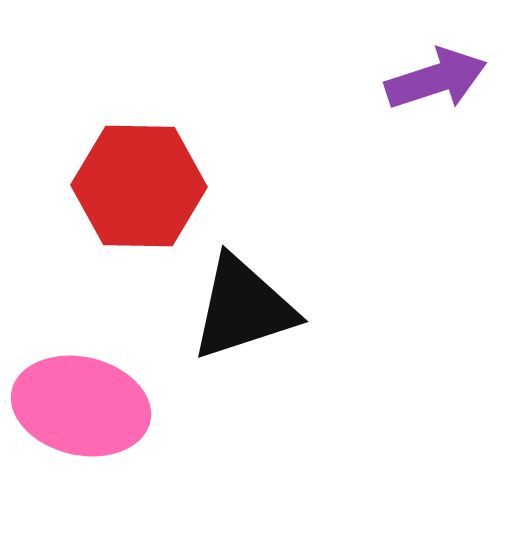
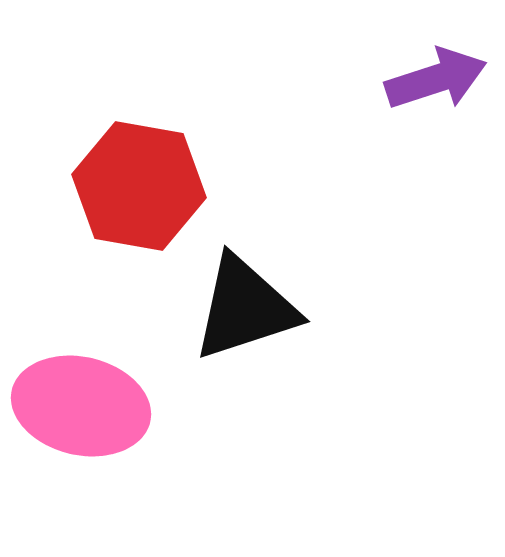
red hexagon: rotated 9 degrees clockwise
black triangle: moved 2 px right
